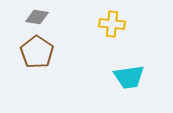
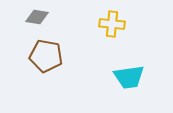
brown pentagon: moved 9 px right, 4 px down; rotated 24 degrees counterclockwise
